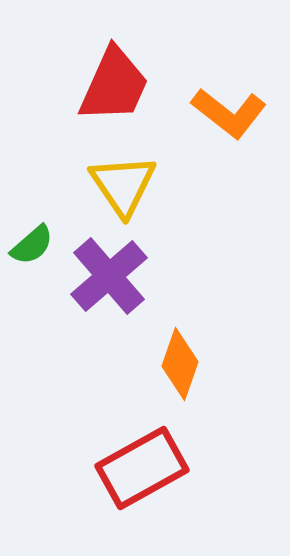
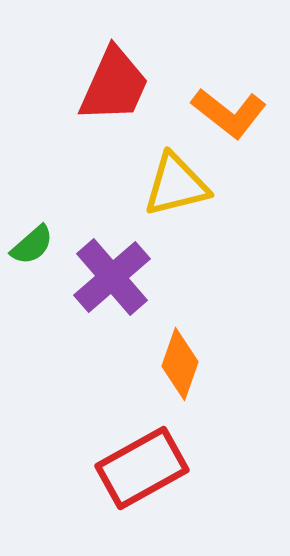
yellow triangle: moved 53 px right; rotated 50 degrees clockwise
purple cross: moved 3 px right, 1 px down
